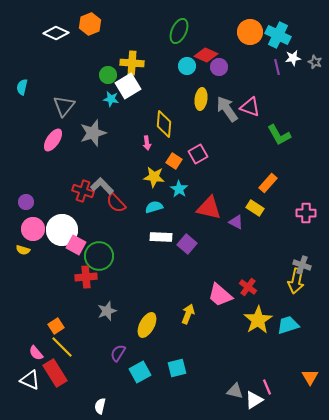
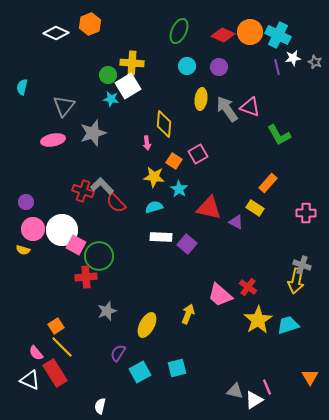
red diamond at (206, 55): moved 17 px right, 20 px up
pink ellipse at (53, 140): rotated 45 degrees clockwise
